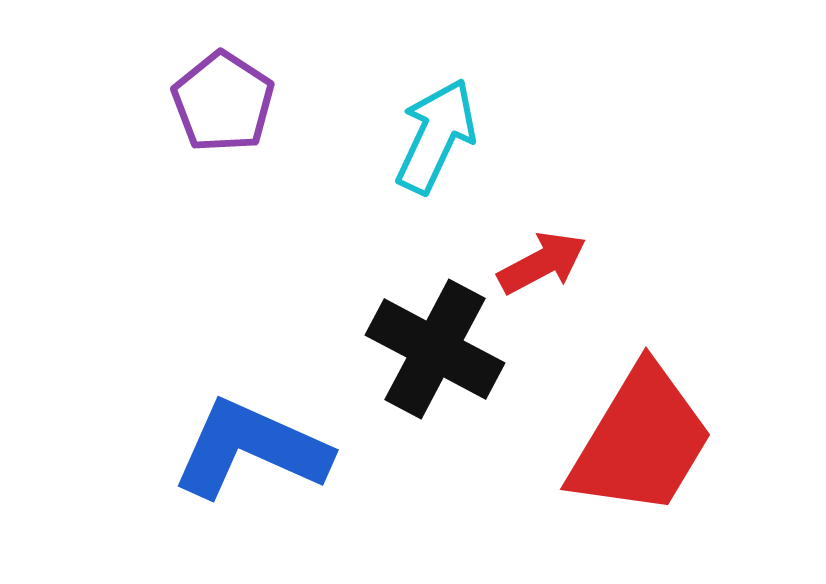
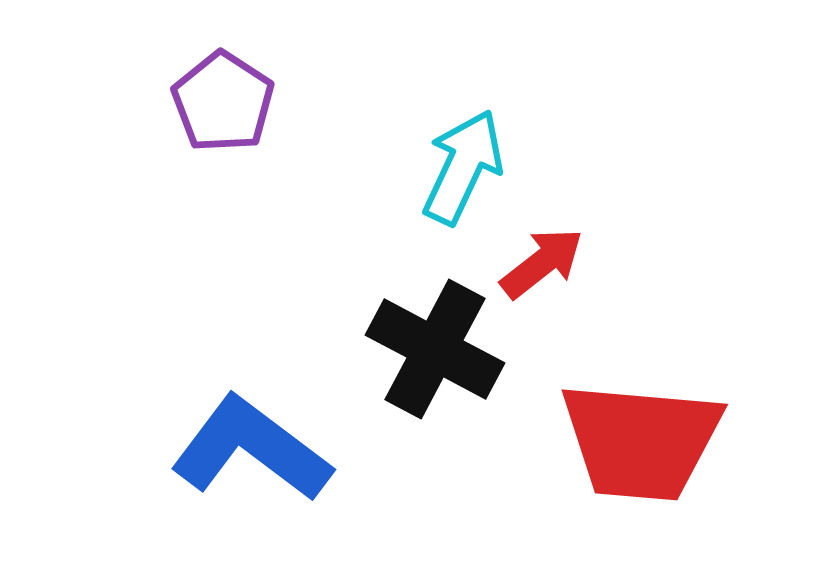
cyan arrow: moved 27 px right, 31 px down
red arrow: rotated 10 degrees counterclockwise
red trapezoid: rotated 64 degrees clockwise
blue L-shape: rotated 13 degrees clockwise
